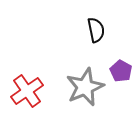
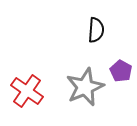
black semicircle: rotated 15 degrees clockwise
red cross: rotated 20 degrees counterclockwise
